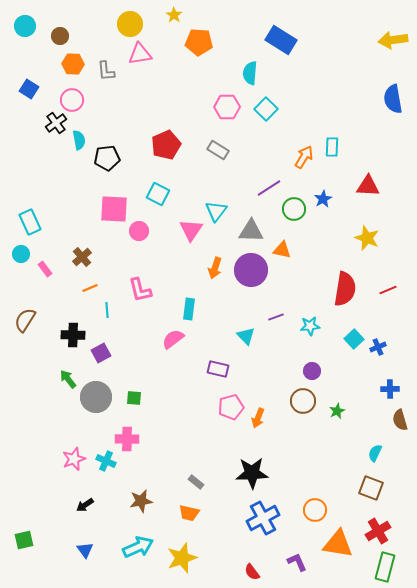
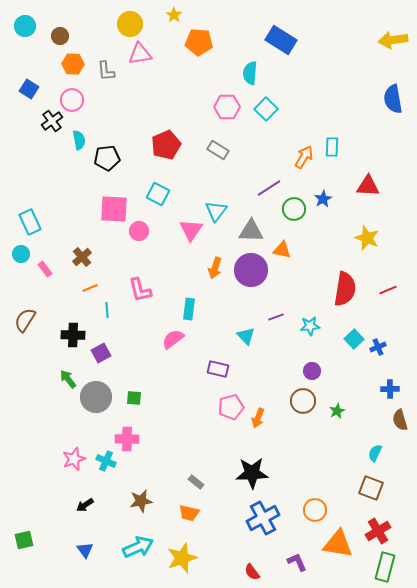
black cross at (56, 123): moved 4 px left, 2 px up
